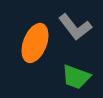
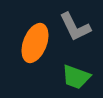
gray L-shape: rotated 12 degrees clockwise
